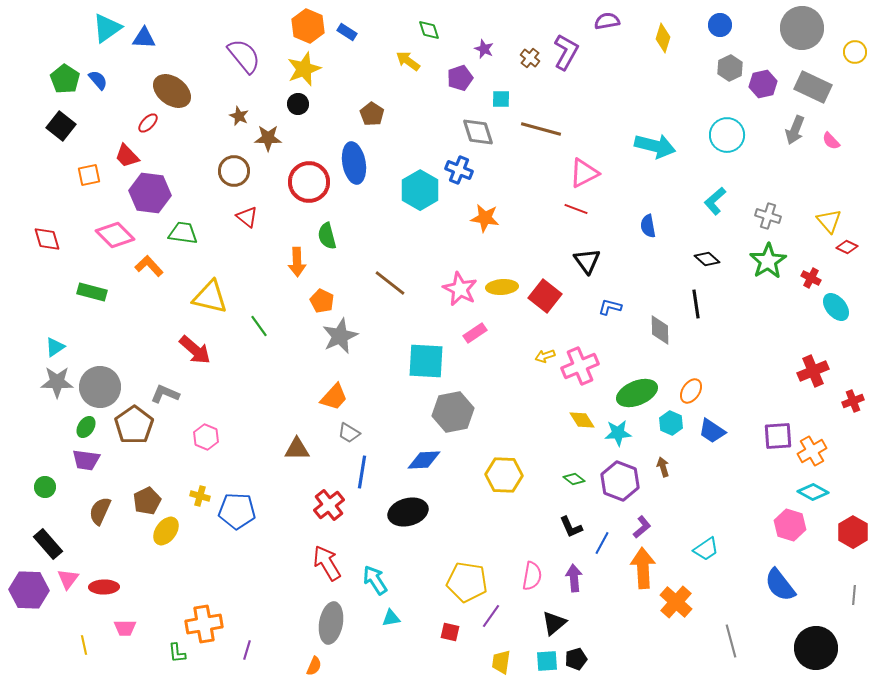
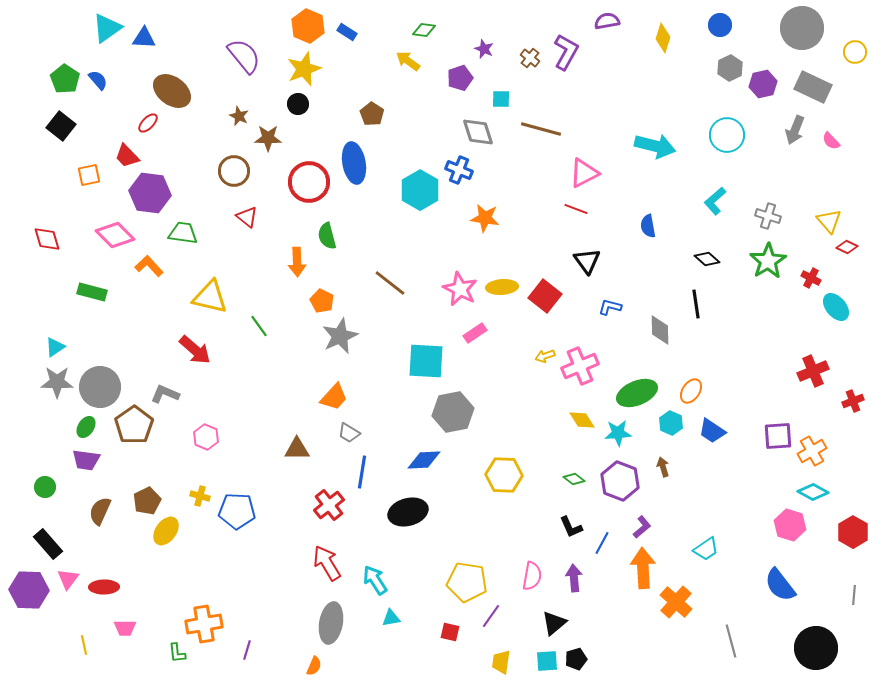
green diamond at (429, 30): moved 5 px left; rotated 65 degrees counterclockwise
